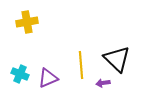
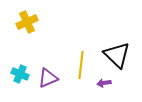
yellow cross: rotated 15 degrees counterclockwise
black triangle: moved 4 px up
yellow line: rotated 12 degrees clockwise
purple arrow: moved 1 px right
